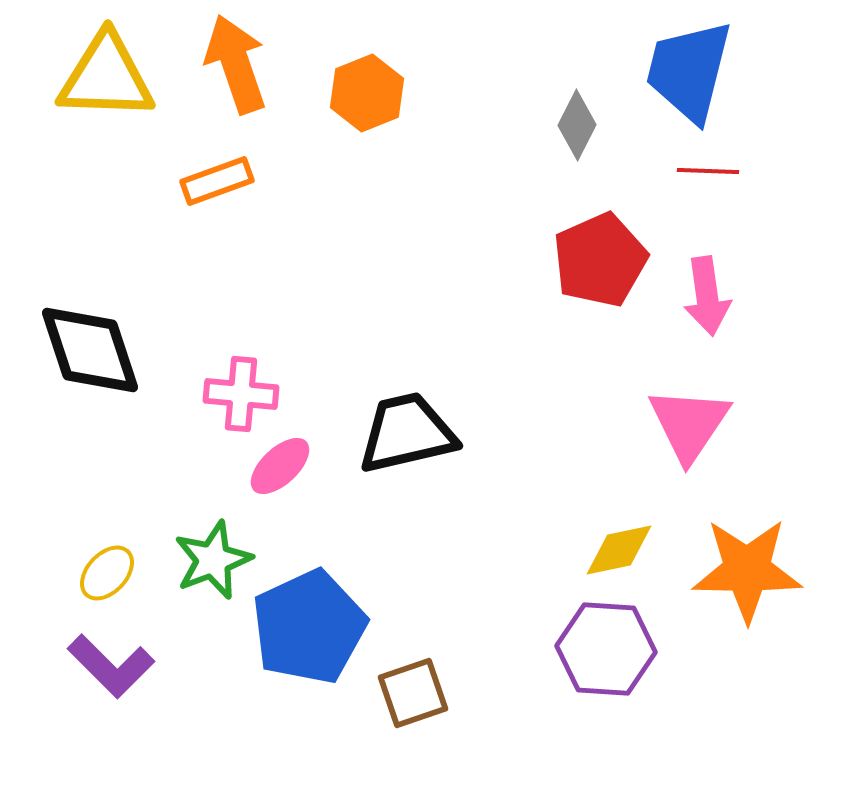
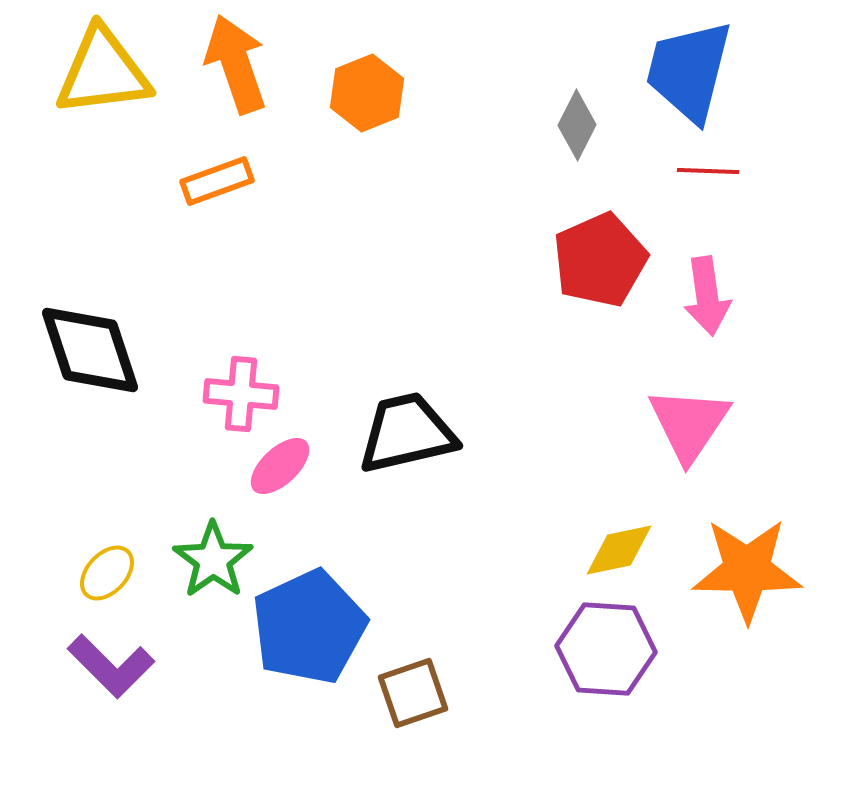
yellow triangle: moved 3 px left, 5 px up; rotated 9 degrees counterclockwise
green star: rotated 14 degrees counterclockwise
